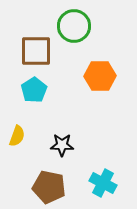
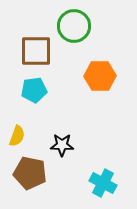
cyan pentagon: rotated 25 degrees clockwise
brown pentagon: moved 19 px left, 14 px up
